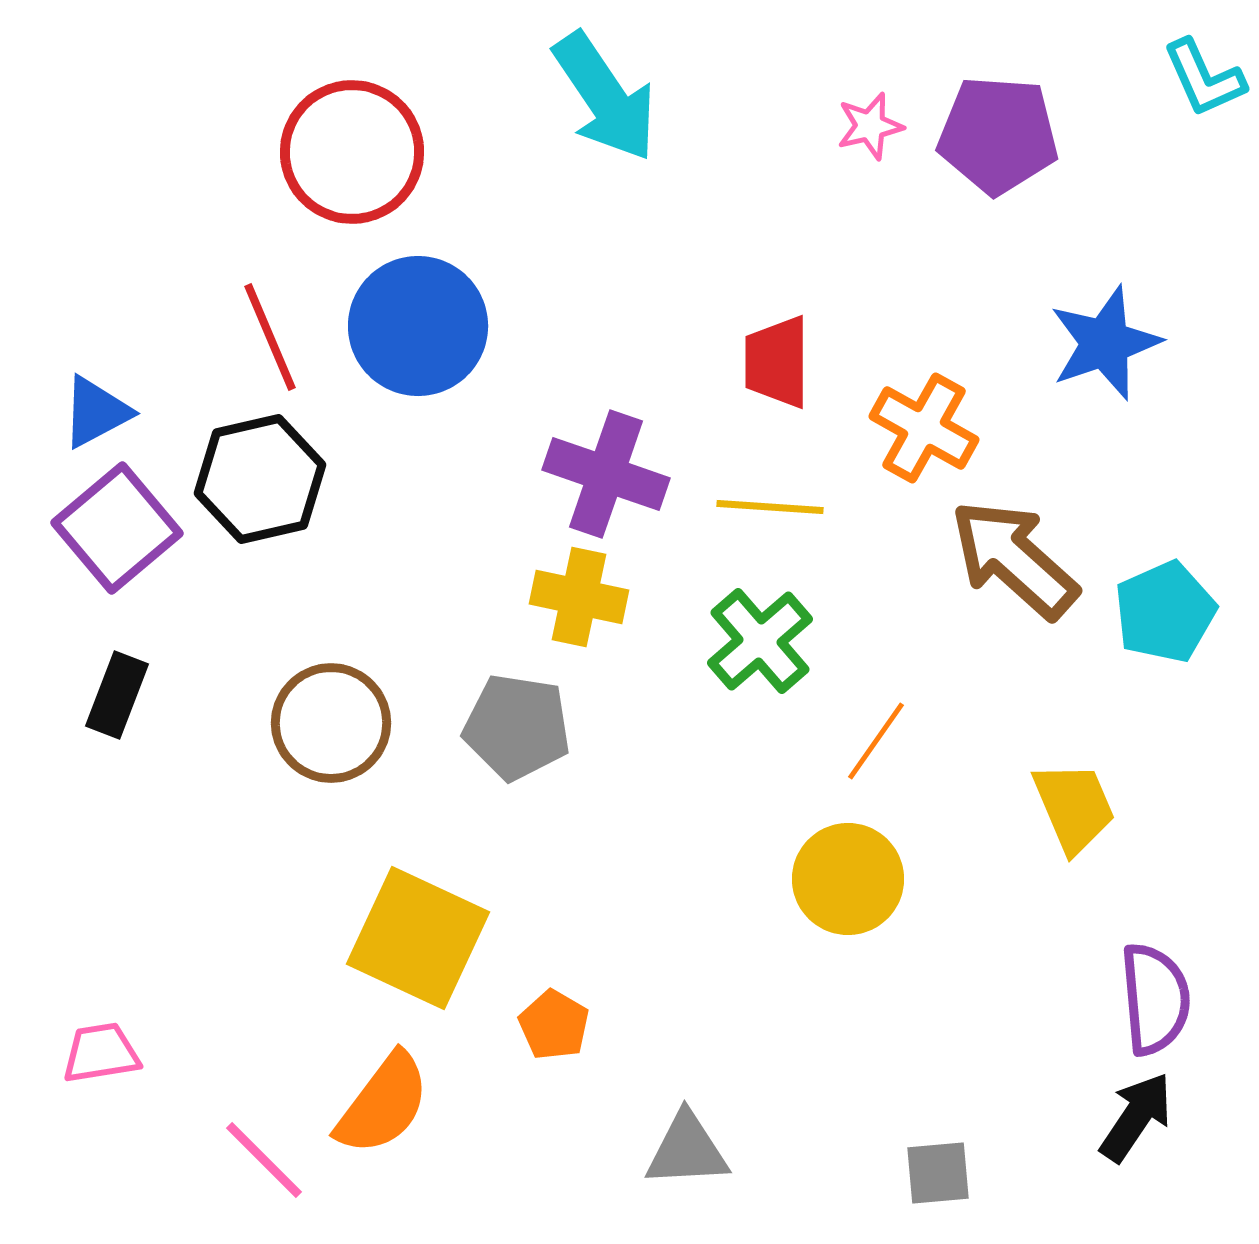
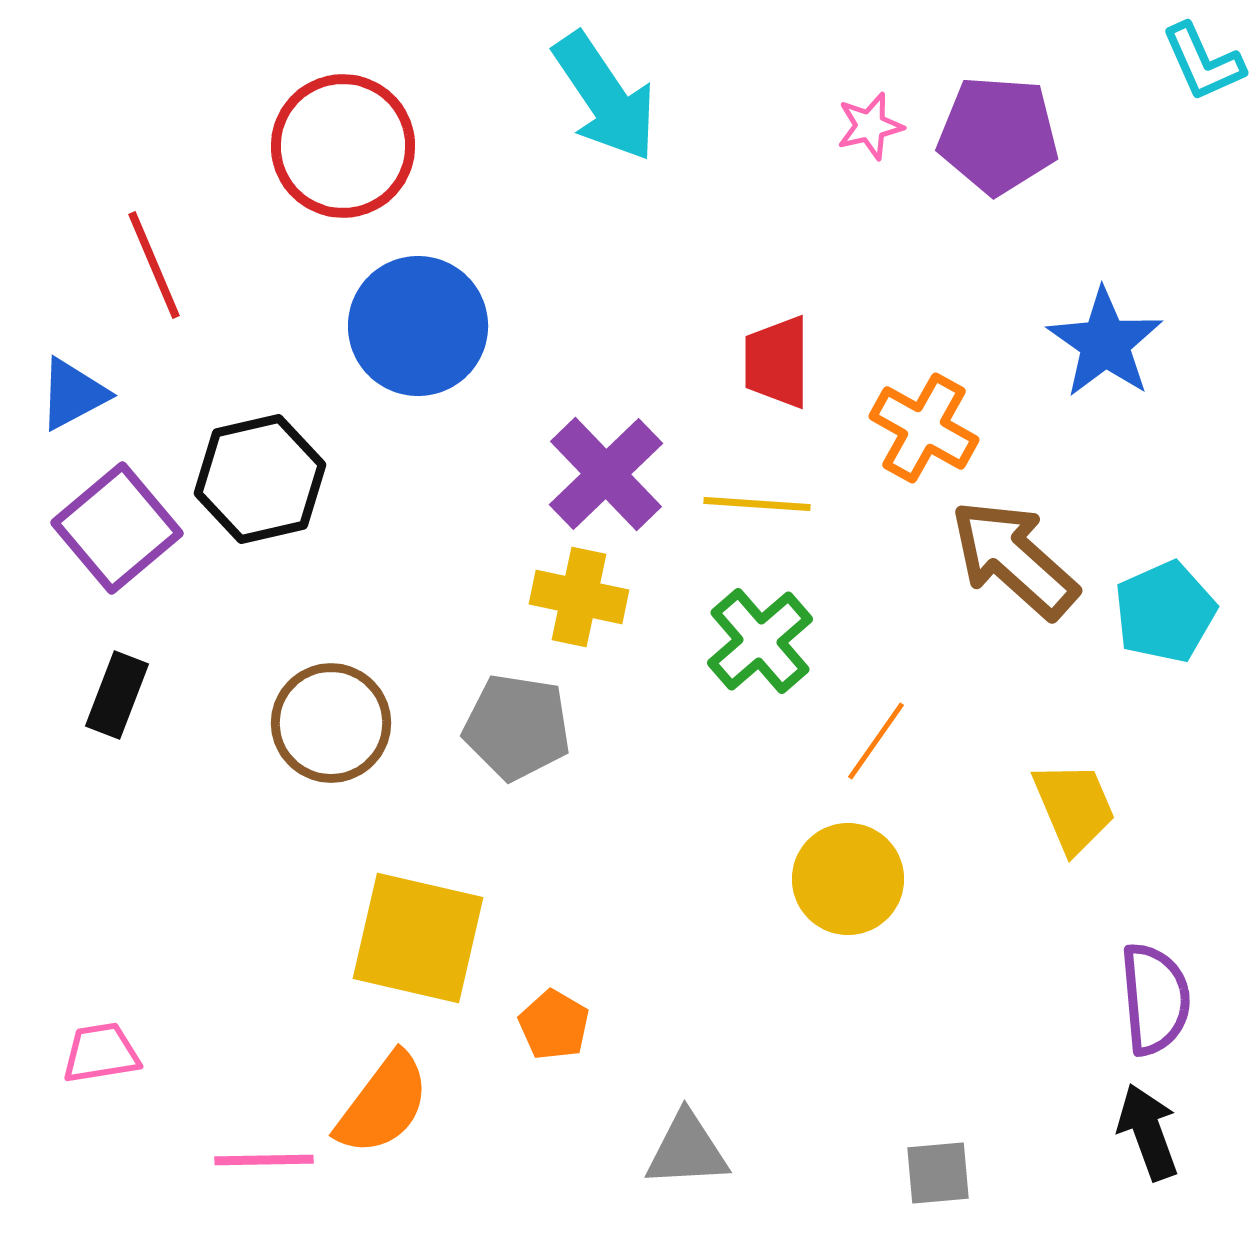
cyan L-shape: moved 1 px left, 16 px up
red circle: moved 9 px left, 6 px up
red line: moved 116 px left, 72 px up
blue star: rotated 18 degrees counterclockwise
blue triangle: moved 23 px left, 18 px up
purple cross: rotated 27 degrees clockwise
yellow line: moved 13 px left, 3 px up
yellow square: rotated 12 degrees counterclockwise
black arrow: moved 12 px right, 15 px down; rotated 54 degrees counterclockwise
pink line: rotated 46 degrees counterclockwise
